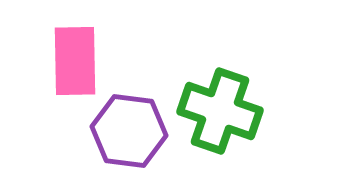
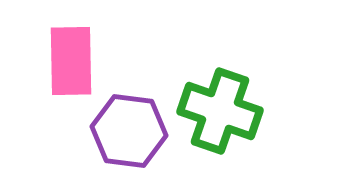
pink rectangle: moved 4 px left
